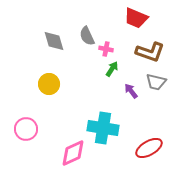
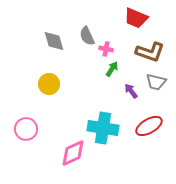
red ellipse: moved 22 px up
